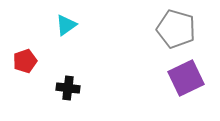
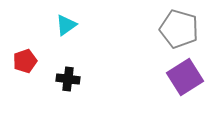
gray pentagon: moved 3 px right
purple square: moved 1 px left, 1 px up; rotated 6 degrees counterclockwise
black cross: moved 9 px up
